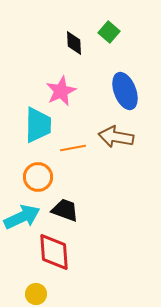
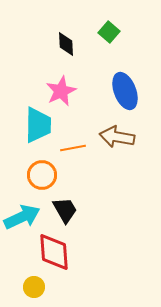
black diamond: moved 8 px left, 1 px down
brown arrow: moved 1 px right
orange circle: moved 4 px right, 2 px up
black trapezoid: rotated 40 degrees clockwise
yellow circle: moved 2 px left, 7 px up
